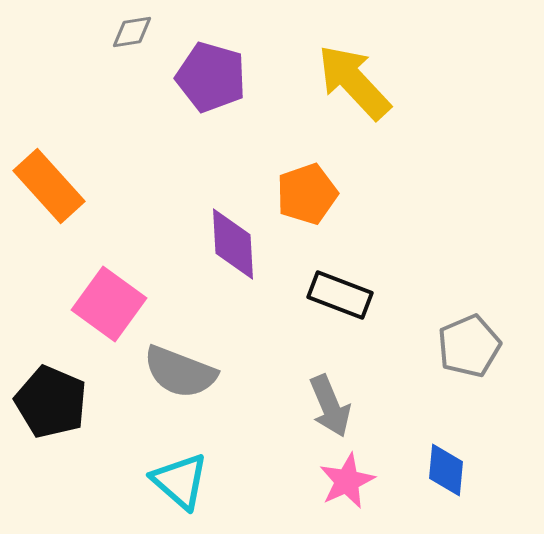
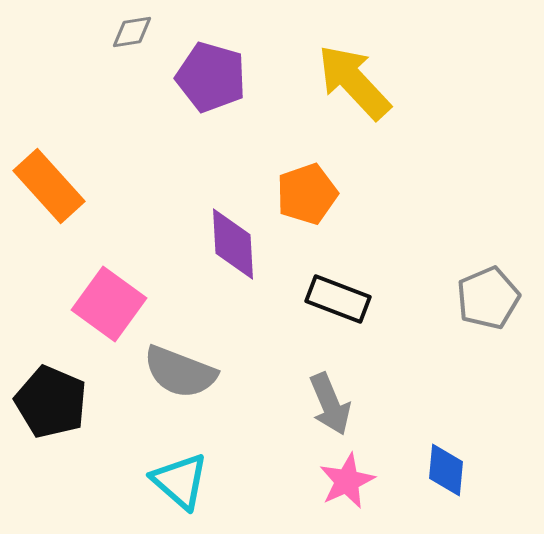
black rectangle: moved 2 px left, 4 px down
gray pentagon: moved 19 px right, 48 px up
gray arrow: moved 2 px up
